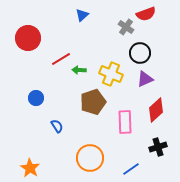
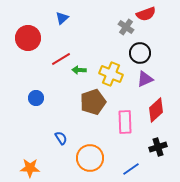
blue triangle: moved 20 px left, 3 px down
blue semicircle: moved 4 px right, 12 px down
orange star: rotated 30 degrees counterclockwise
